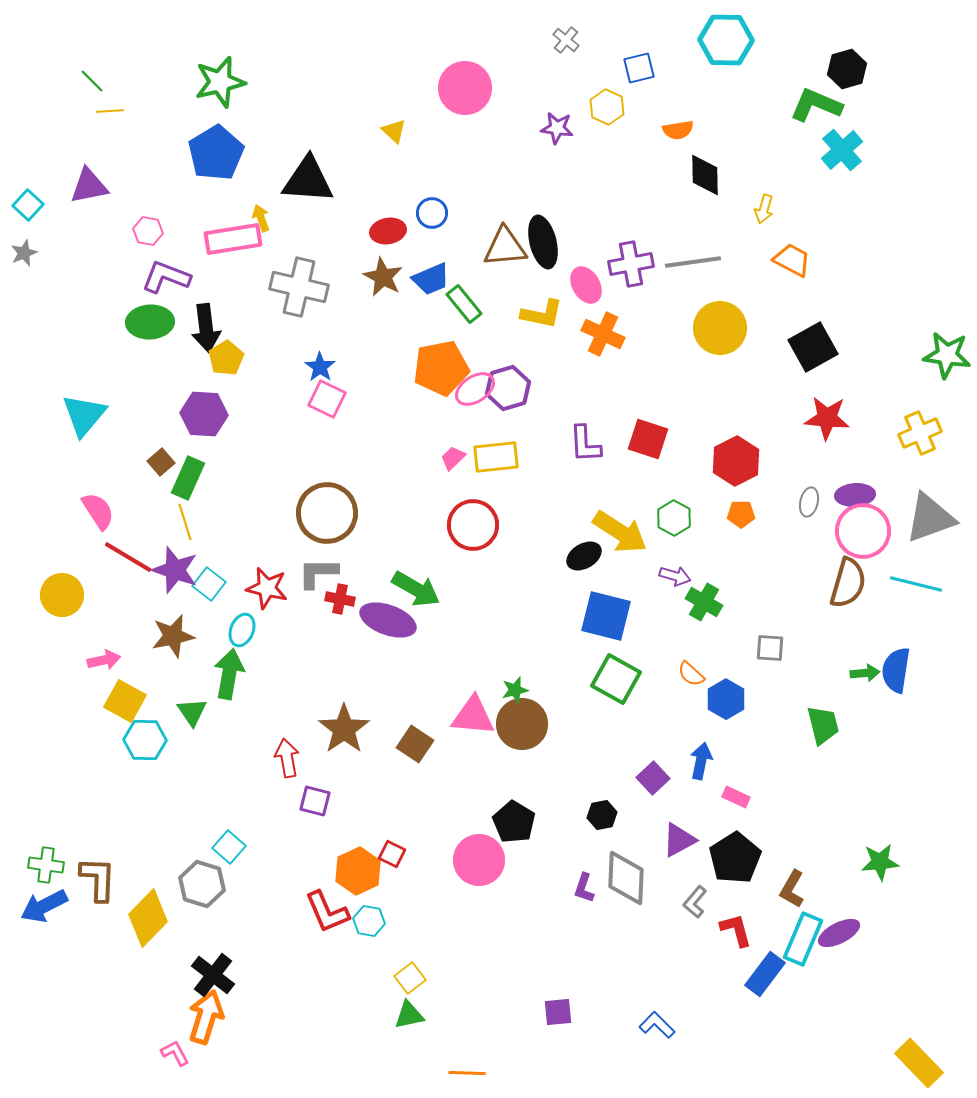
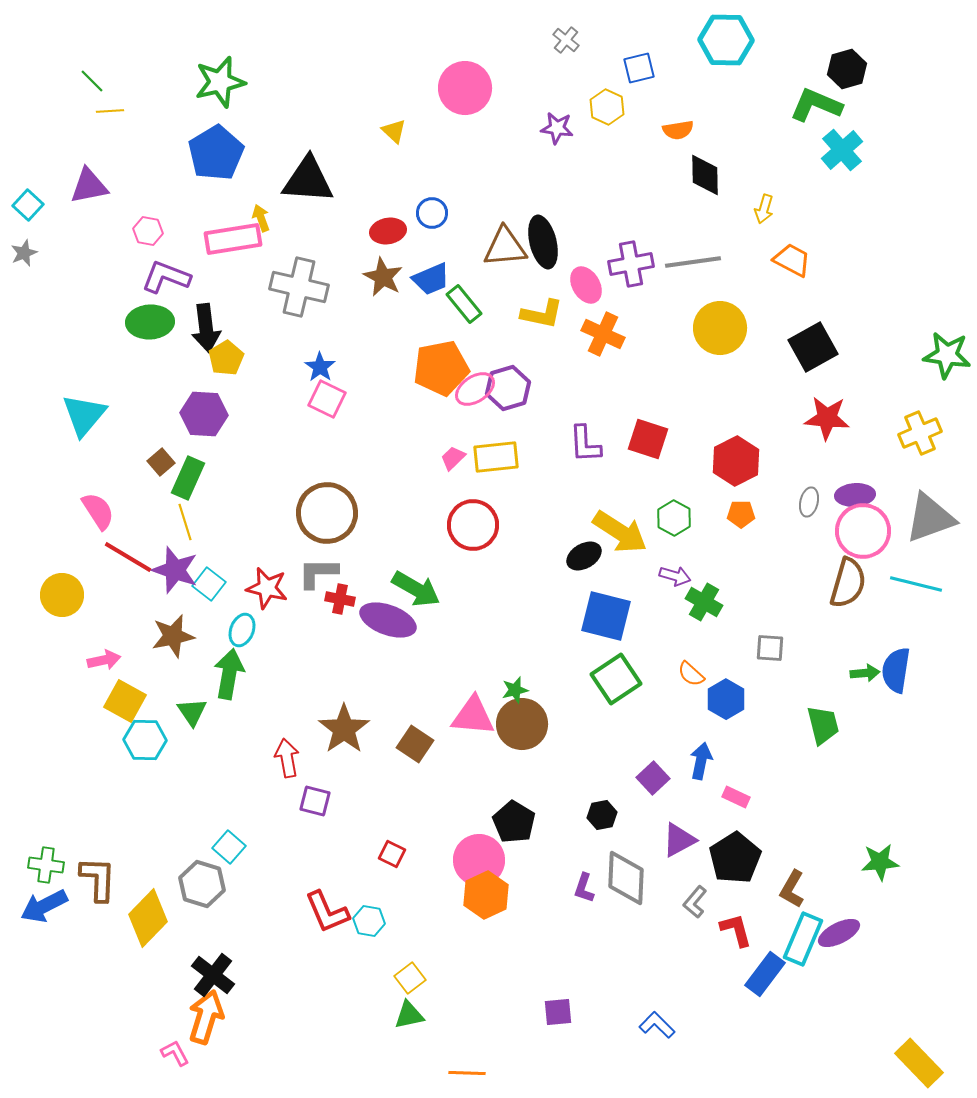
green square at (616, 679): rotated 27 degrees clockwise
orange hexagon at (358, 871): moved 128 px right, 24 px down
